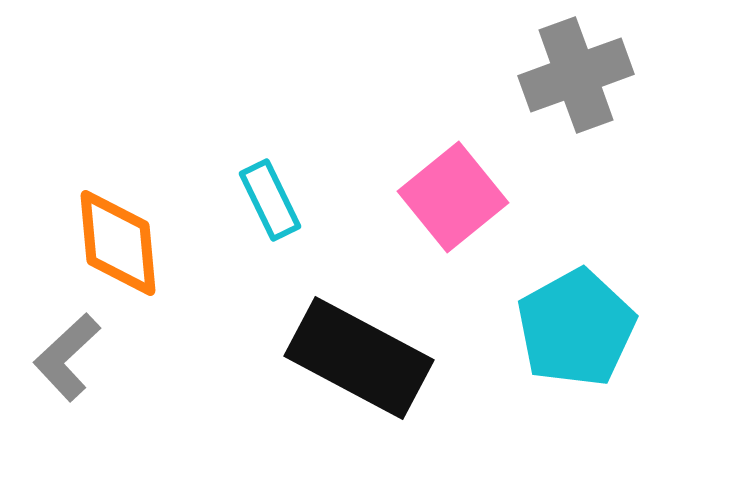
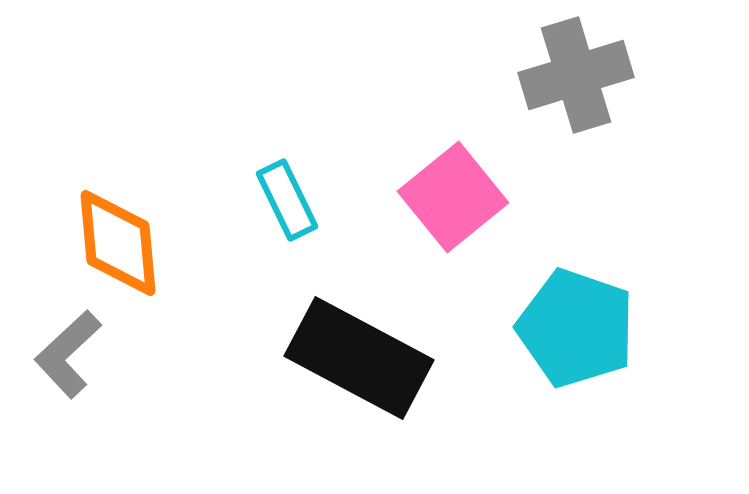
gray cross: rotated 3 degrees clockwise
cyan rectangle: moved 17 px right
cyan pentagon: rotated 24 degrees counterclockwise
gray L-shape: moved 1 px right, 3 px up
